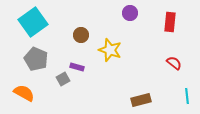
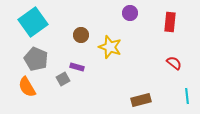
yellow star: moved 3 px up
orange semicircle: moved 3 px right, 6 px up; rotated 150 degrees counterclockwise
